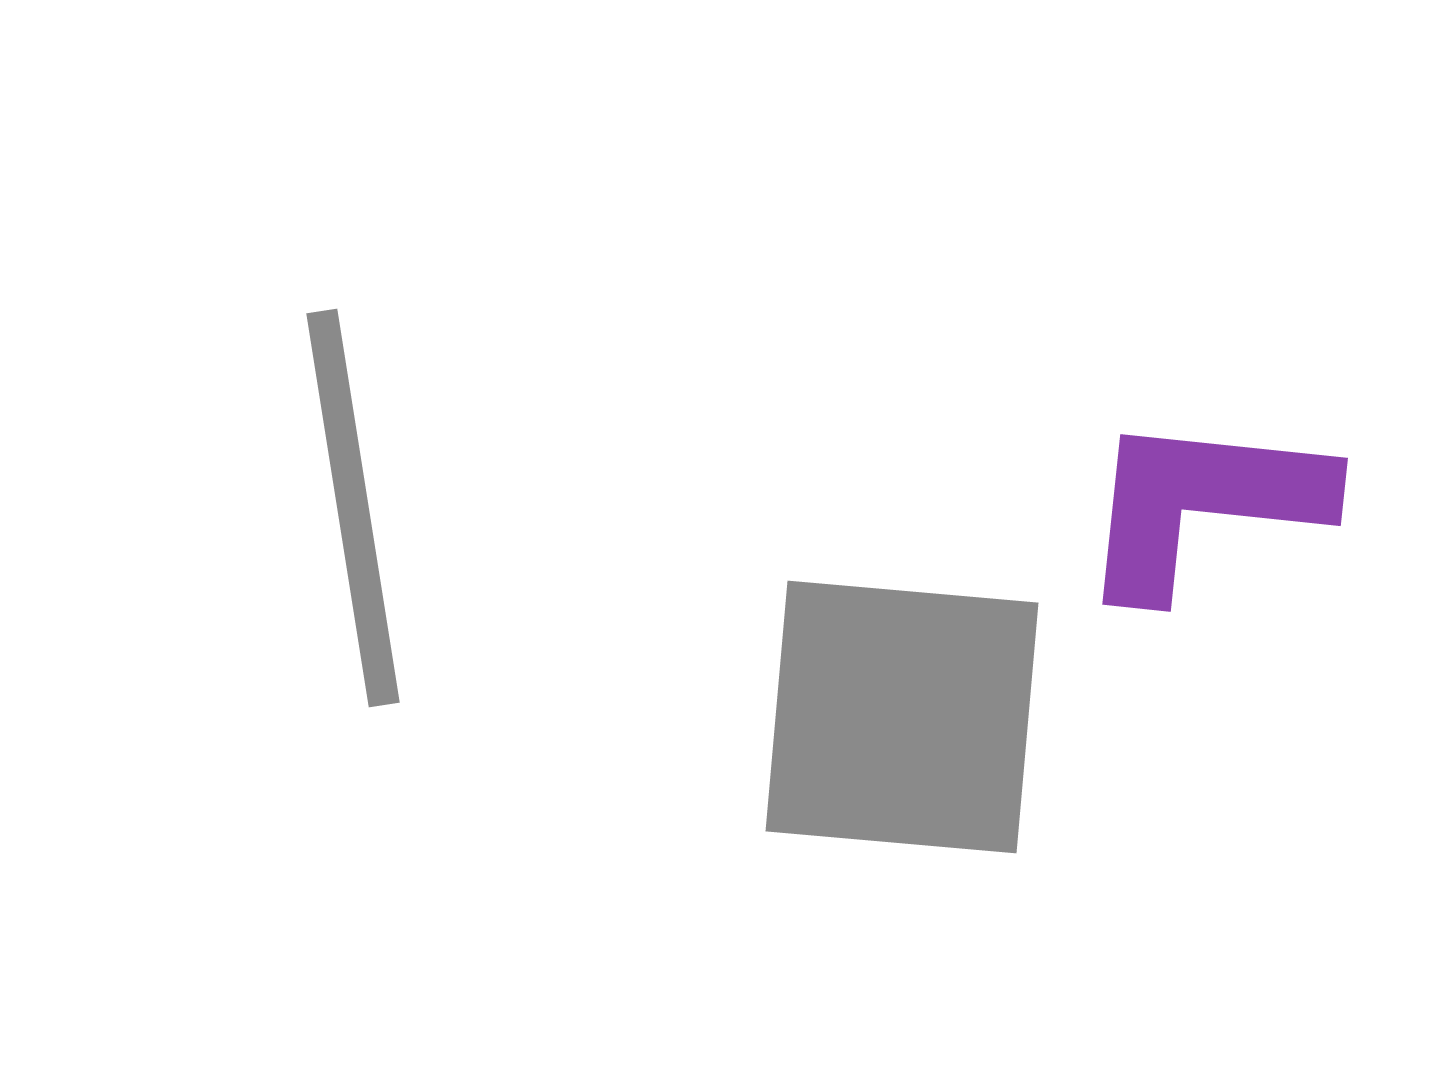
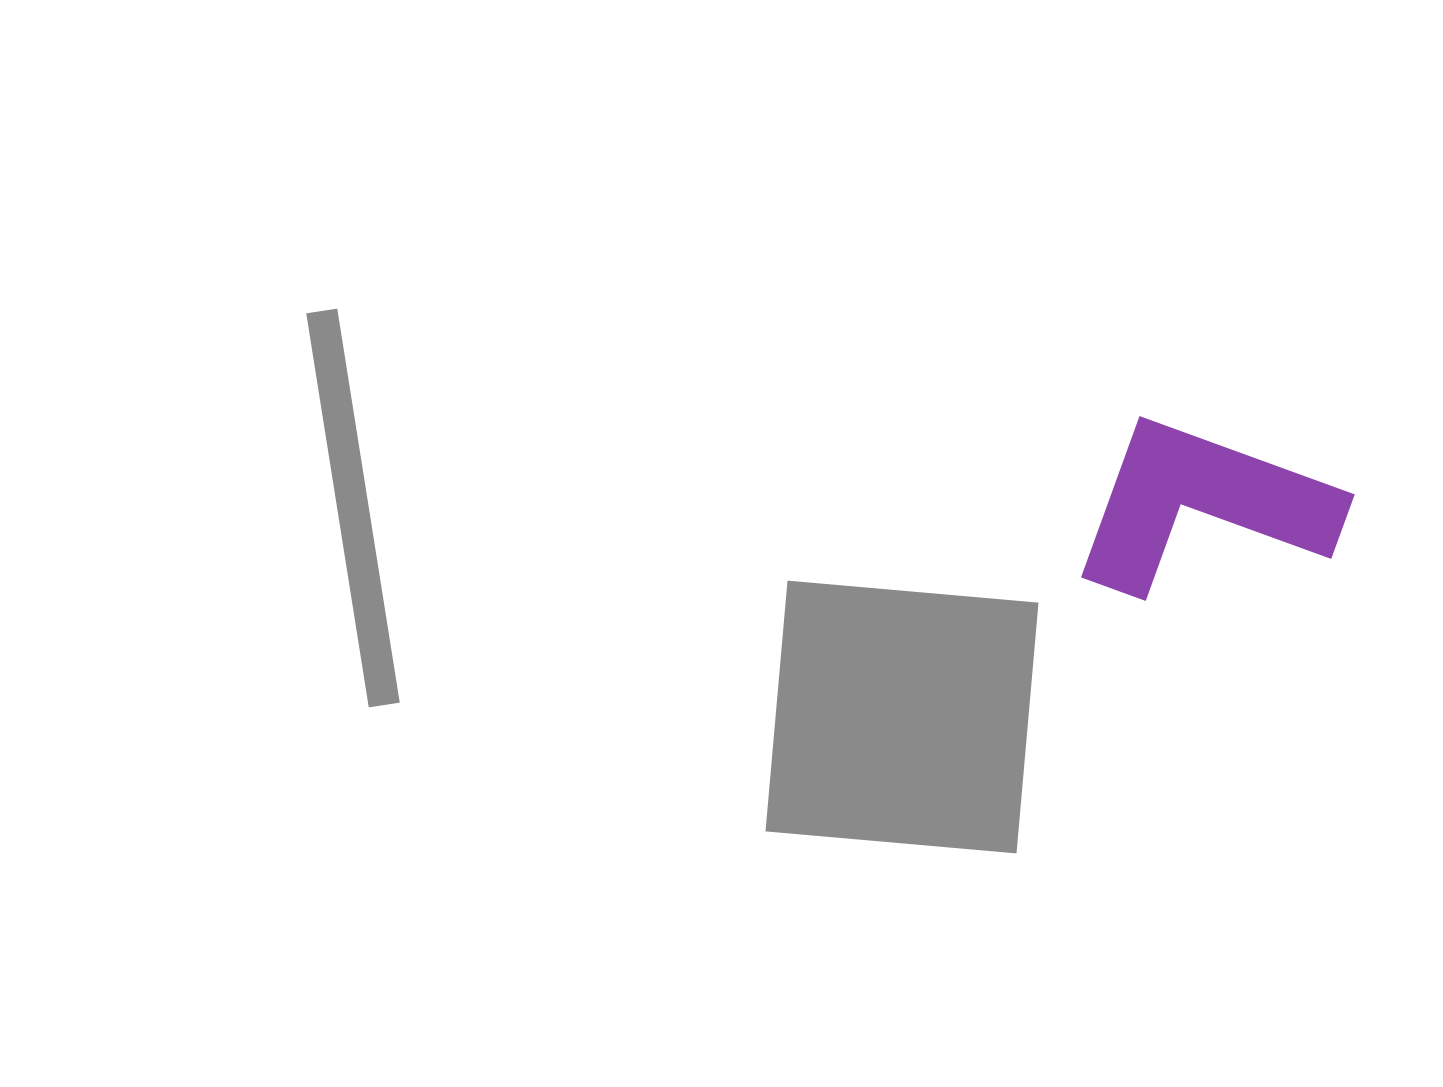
purple L-shape: rotated 14 degrees clockwise
